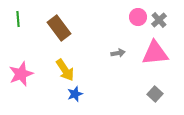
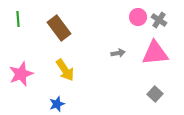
gray cross: rotated 14 degrees counterclockwise
blue star: moved 18 px left, 10 px down
